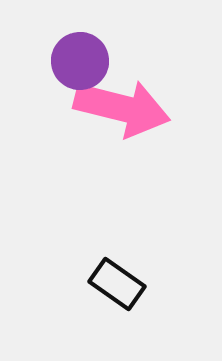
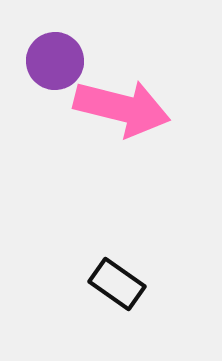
purple circle: moved 25 px left
